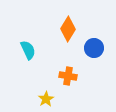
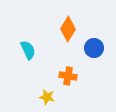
yellow star: moved 1 px right, 2 px up; rotated 28 degrees counterclockwise
